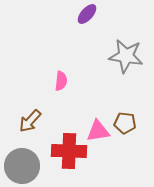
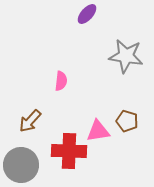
brown pentagon: moved 2 px right, 2 px up; rotated 10 degrees clockwise
gray circle: moved 1 px left, 1 px up
